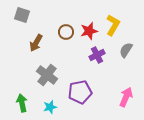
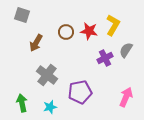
red star: rotated 24 degrees clockwise
purple cross: moved 8 px right, 3 px down
